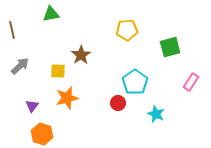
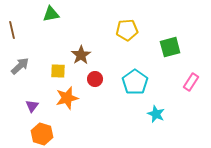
red circle: moved 23 px left, 24 px up
